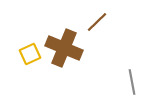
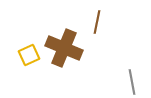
brown line: rotated 35 degrees counterclockwise
yellow square: moved 1 px left, 1 px down
